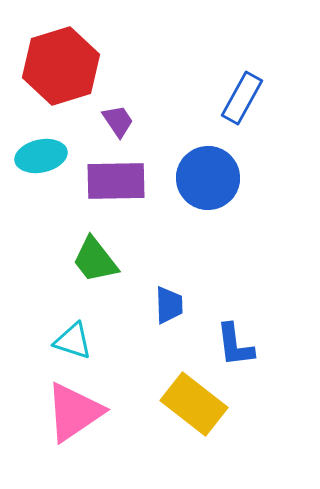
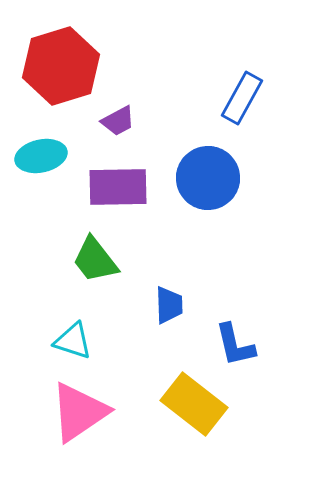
purple trapezoid: rotated 96 degrees clockwise
purple rectangle: moved 2 px right, 6 px down
blue L-shape: rotated 6 degrees counterclockwise
pink triangle: moved 5 px right
